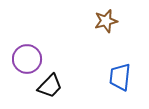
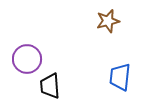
brown star: moved 2 px right
black trapezoid: rotated 132 degrees clockwise
